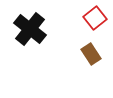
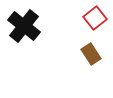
black cross: moved 6 px left, 3 px up
